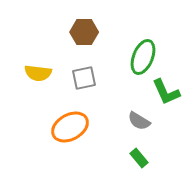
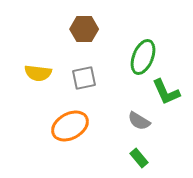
brown hexagon: moved 3 px up
orange ellipse: moved 1 px up
